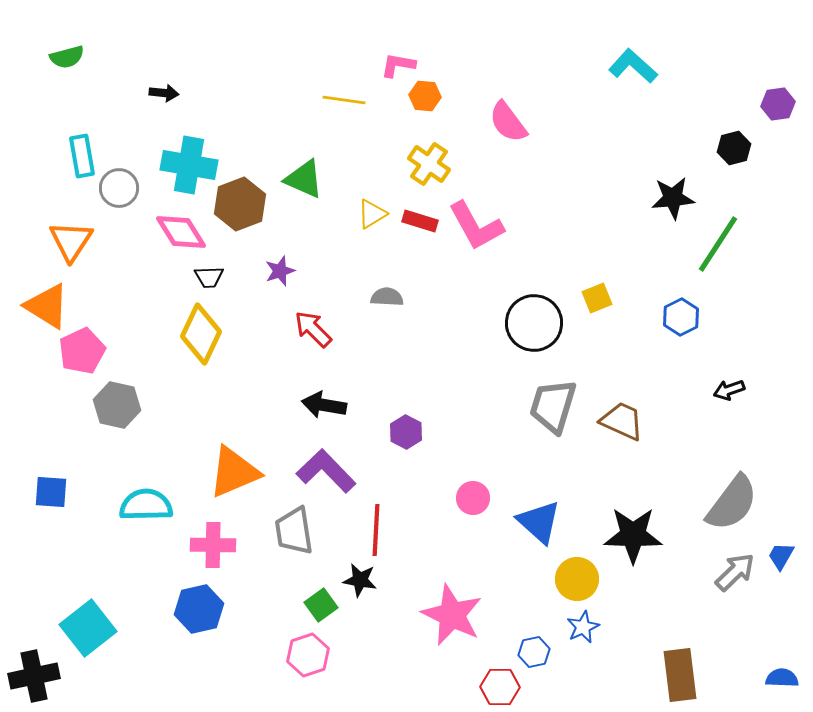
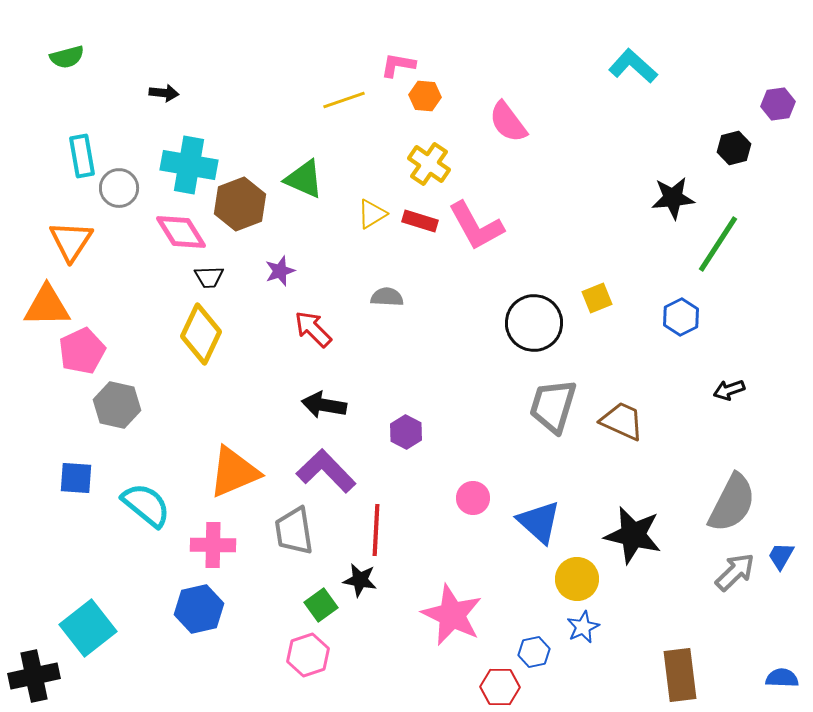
yellow line at (344, 100): rotated 27 degrees counterclockwise
orange triangle at (47, 306): rotated 33 degrees counterclockwise
blue square at (51, 492): moved 25 px right, 14 px up
gray semicircle at (732, 503): rotated 10 degrees counterclockwise
cyan semicircle at (146, 505): rotated 40 degrees clockwise
black star at (633, 535): rotated 12 degrees clockwise
